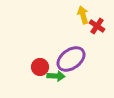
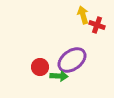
red cross: moved 1 px up; rotated 14 degrees counterclockwise
purple ellipse: moved 1 px right, 1 px down
green arrow: moved 3 px right
